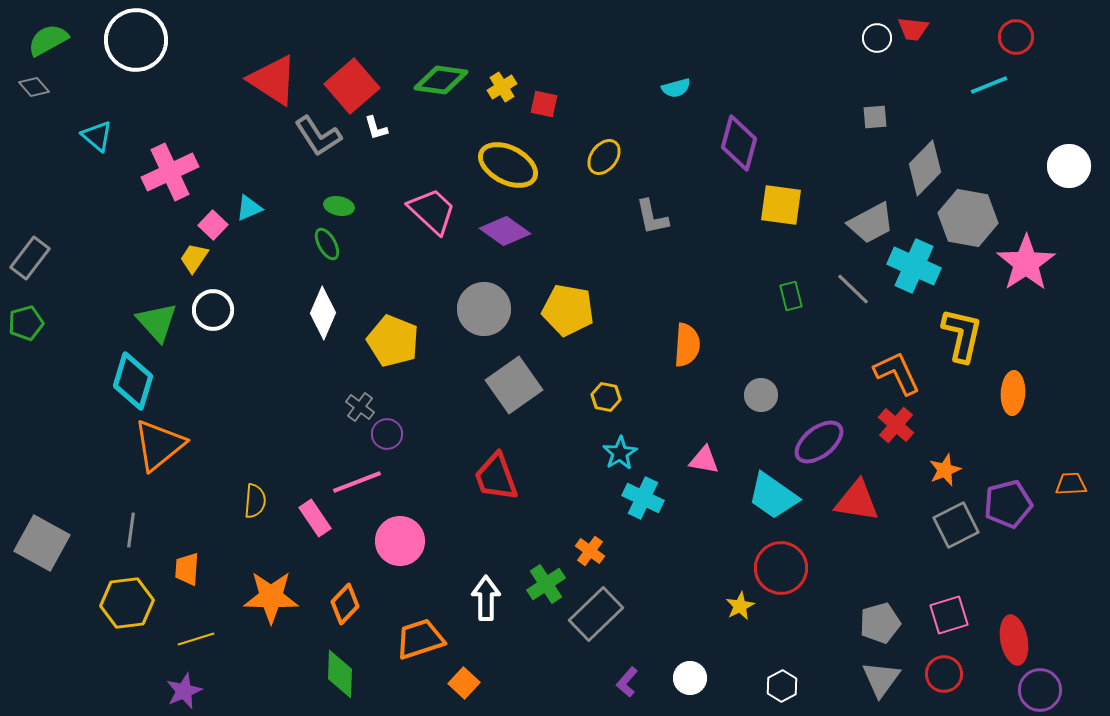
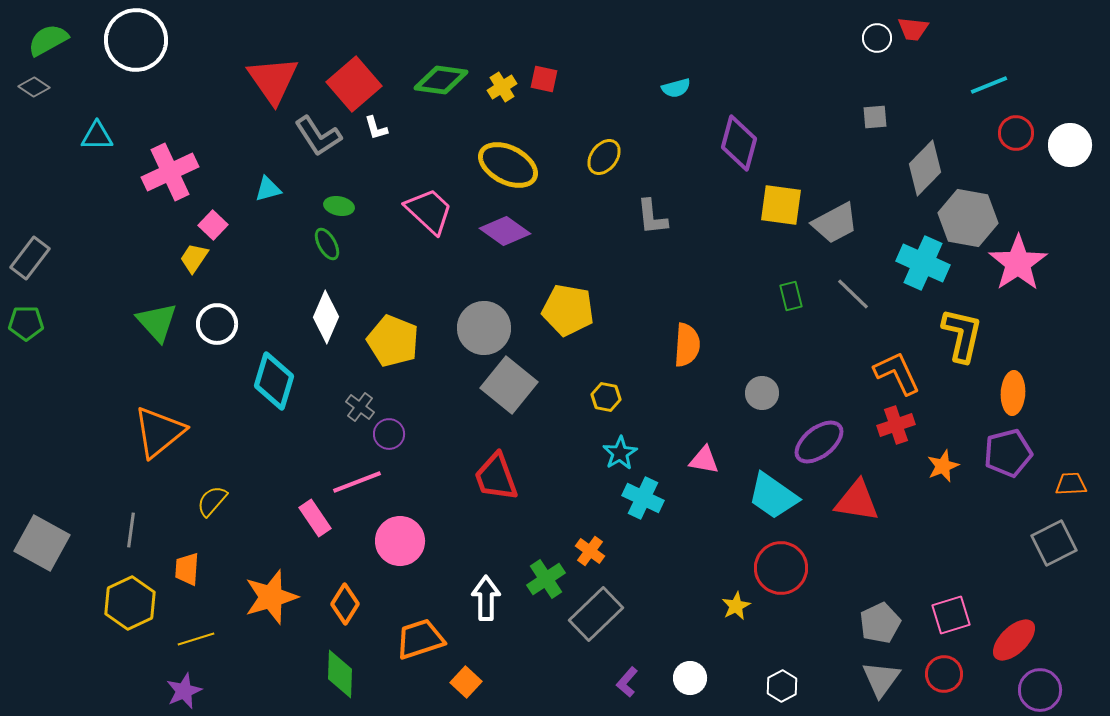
red circle at (1016, 37): moved 96 px down
red triangle at (273, 80): rotated 22 degrees clockwise
red square at (352, 86): moved 2 px right, 2 px up
gray diamond at (34, 87): rotated 16 degrees counterclockwise
red square at (544, 104): moved 25 px up
cyan triangle at (97, 136): rotated 40 degrees counterclockwise
white circle at (1069, 166): moved 1 px right, 21 px up
cyan triangle at (249, 208): moved 19 px right, 19 px up; rotated 8 degrees clockwise
pink trapezoid at (432, 211): moved 3 px left
gray L-shape at (652, 217): rotated 6 degrees clockwise
gray trapezoid at (871, 223): moved 36 px left
pink star at (1026, 263): moved 8 px left
cyan cross at (914, 266): moved 9 px right, 3 px up
gray line at (853, 289): moved 5 px down
gray circle at (484, 309): moved 19 px down
white circle at (213, 310): moved 4 px right, 14 px down
white diamond at (323, 313): moved 3 px right, 4 px down
green pentagon at (26, 323): rotated 16 degrees clockwise
cyan diamond at (133, 381): moved 141 px right
gray square at (514, 385): moved 5 px left; rotated 16 degrees counterclockwise
gray circle at (761, 395): moved 1 px right, 2 px up
red cross at (896, 425): rotated 30 degrees clockwise
purple circle at (387, 434): moved 2 px right
orange triangle at (159, 445): moved 13 px up
orange star at (945, 470): moved 2 px left, 4 px up
yellow semicircle at (255, 501): moved 43 px left; rotated 144 degrees counterclockwise
purple pentagon at (1008, 504): moved 51 px up
gray square at (956, 525): moved 98 px right, 18 px down
green cross at (546, 584): moved 5 px up
orange star at (271, 597): rotated 18 degrees counterclockwise
yellow hexagon at (127, 603): moved 3 px right; rotated 18 degrees counterclockwise
orange diamond at (345, 604): rotated 12 degrees counterclockwise
yellow star at (740, 606): moved 4 px left
pink square at (949, 615): moved 2 px right
gray pentagon at (880, 623): rotated 9 degrees counterclockwise
red ellipse at (1014, 640): rotated 57 degrees clockwise
orange square at (464, 683): moved 2 px right, 1 px up
